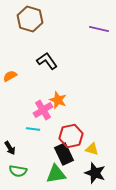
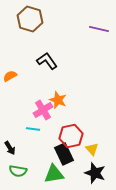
yellow triangle: rotated 32 degrees clockwise
green triangle: moved 2 px left
